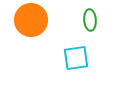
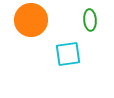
cyan square: moved 8 px left, 4 px up
